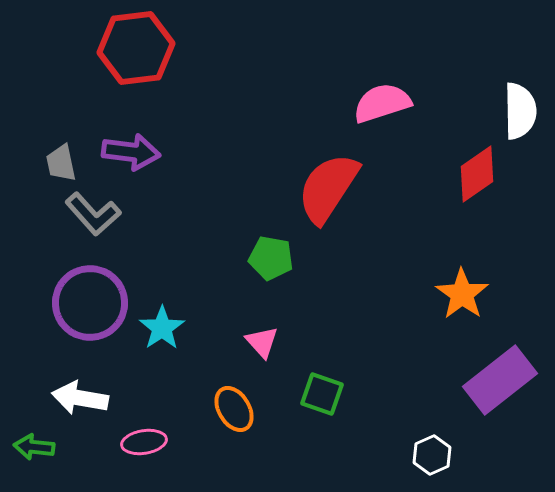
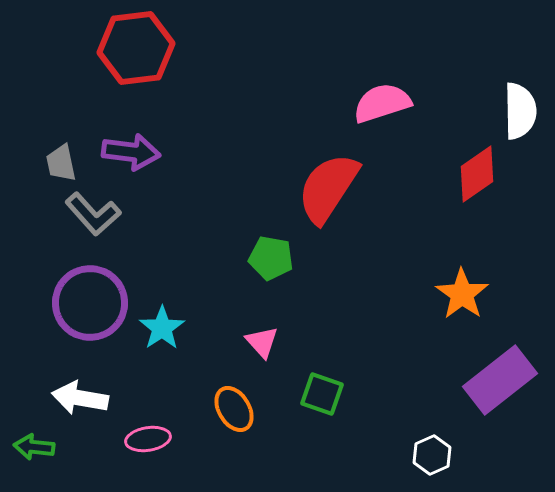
pink ellipse: moved 4 px right, 3 px up
